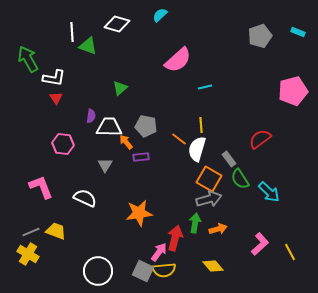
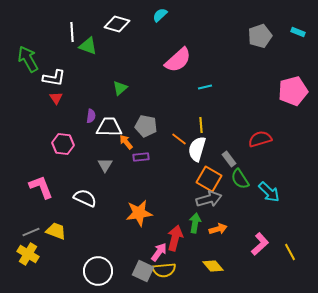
red semicircle at (260, 139): rotated 20 degrees clockwise
